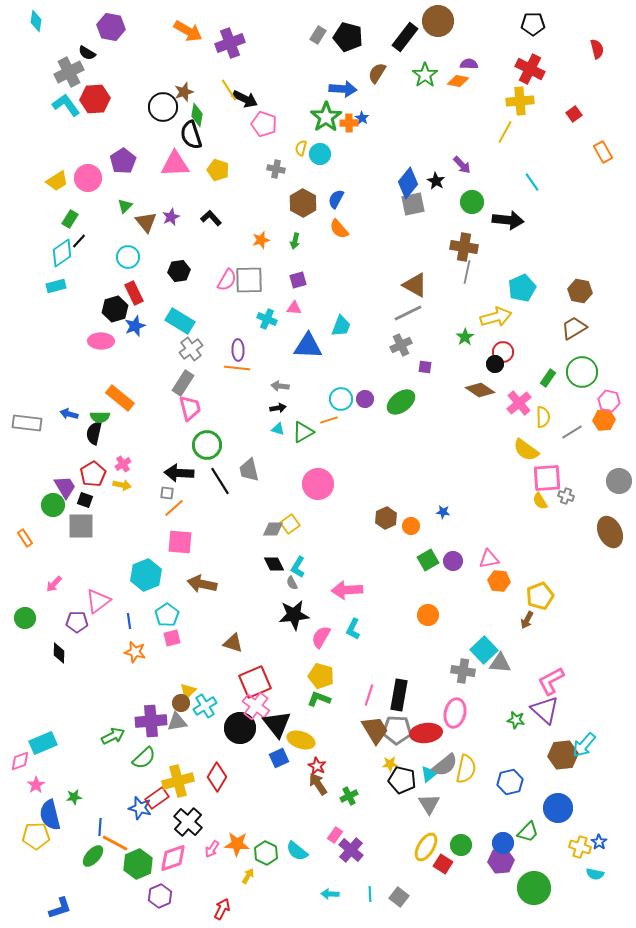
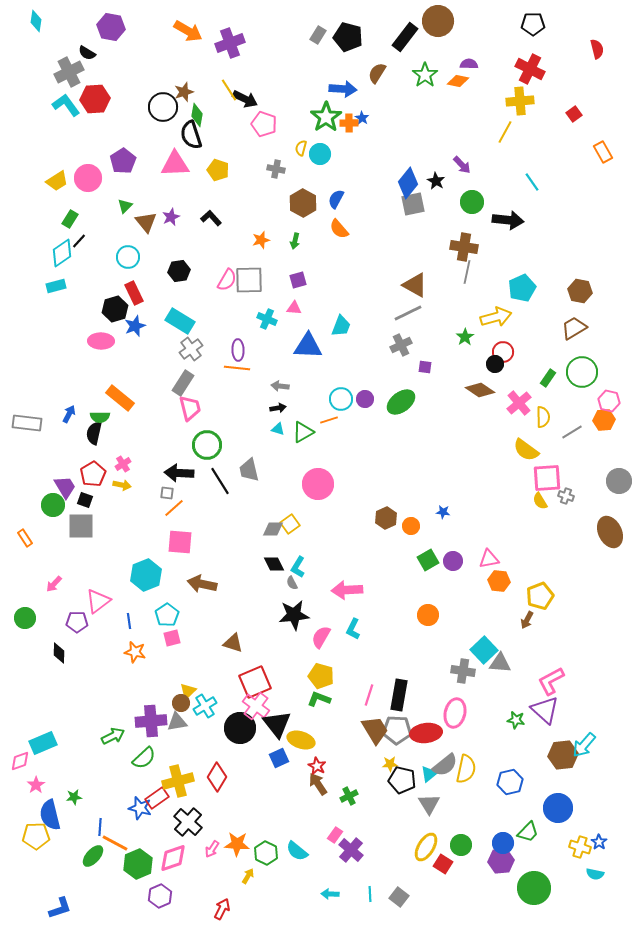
blue arrow at (69, 414): rotated 102 degrees clockwise
